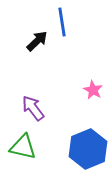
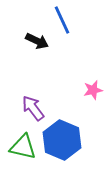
blue line: moved 2 px up; rotated 16 degrees counterclockwise
black arrow: rotated 70 degrees clockwise
pink star: rotated 30 degrees clockwise
blue hexagon: moved 26 px left, 9 px up; rotated 15 degrees counterclockwise
